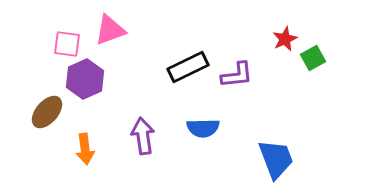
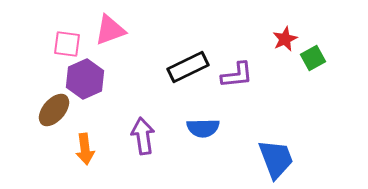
brown ellipse: moved 7 px right, 2 px up
